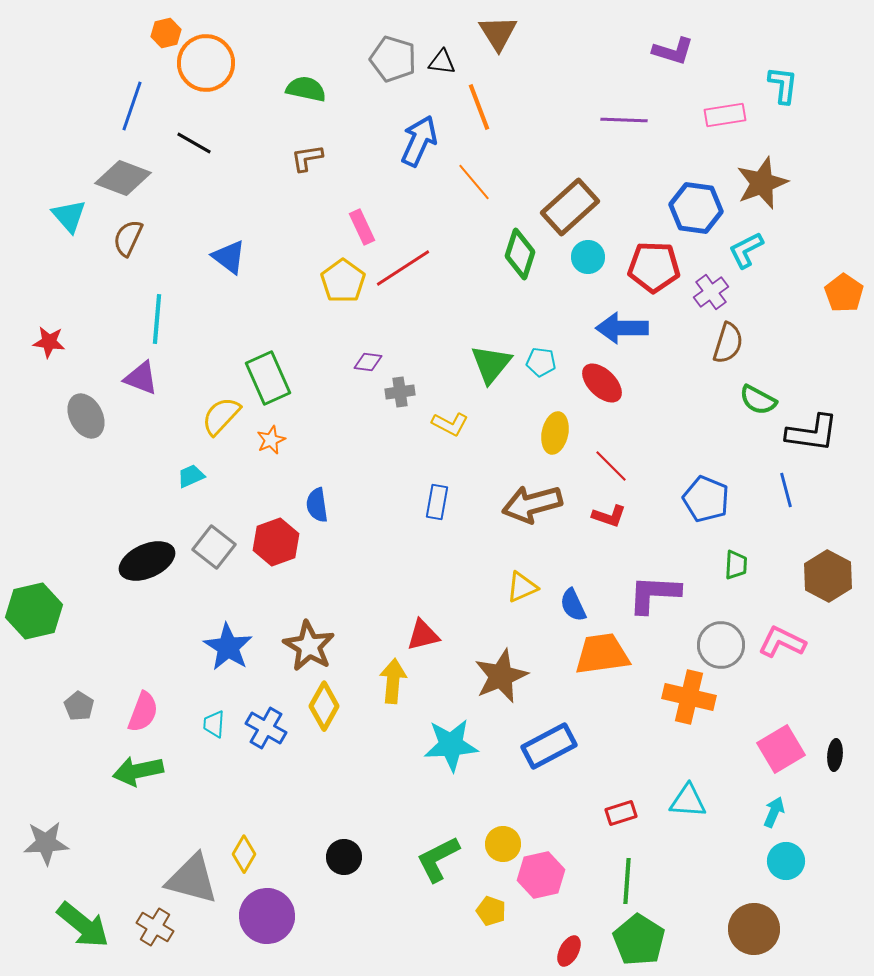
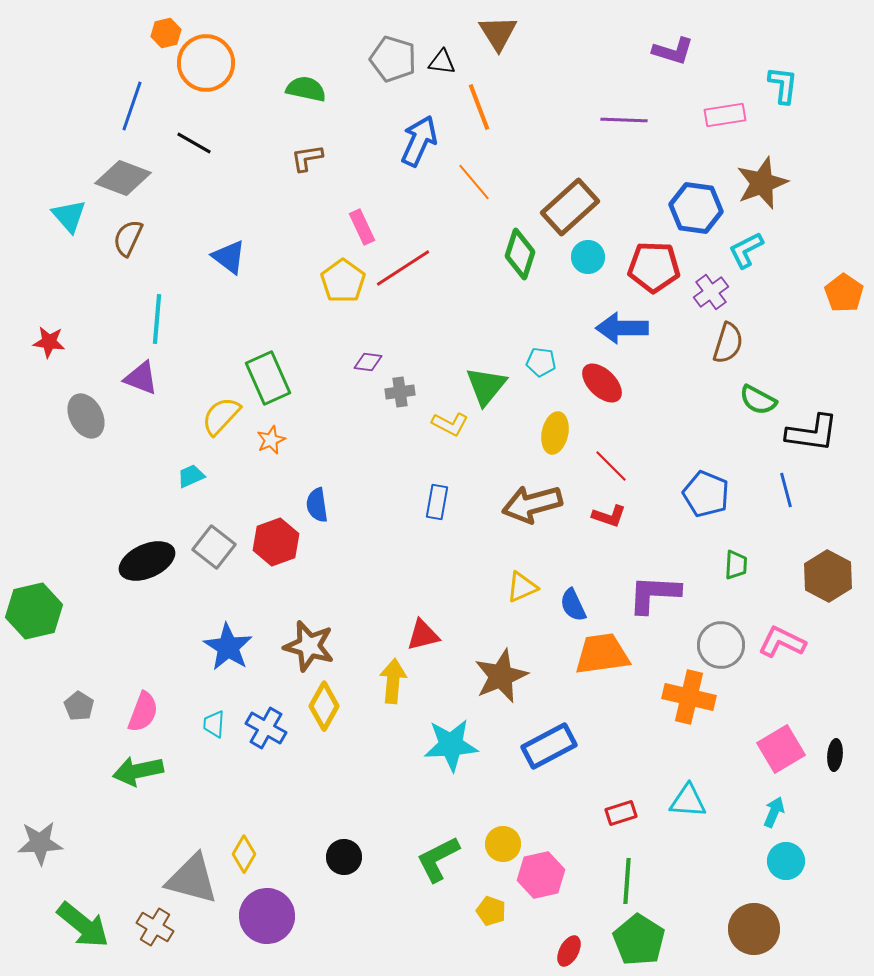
green triangle at (491, 364): moved 5 px left, 22 px down
blue pentagon at (706, 499): moved 5 px up
brown star at (309, 646): rotated 15 degrees counterclockwise
gray star at (46, 843): moved 6 px left
